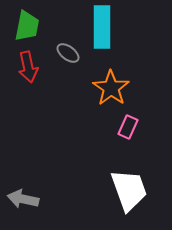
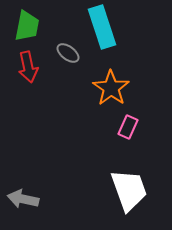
cyan rectangle: rotated 18 degrees counterclockwise
